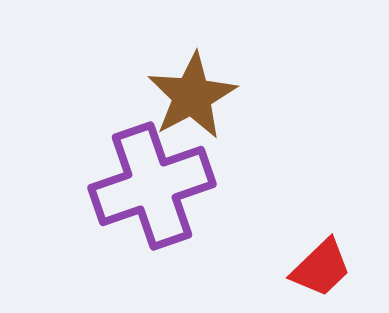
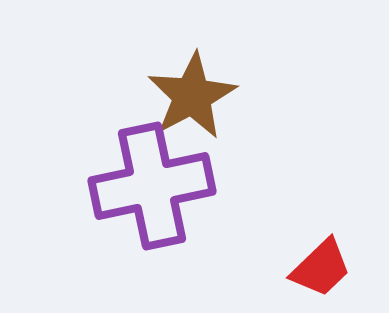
purple cross: rotated 7 degrees clockwise
